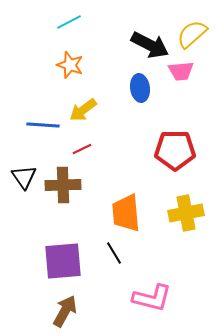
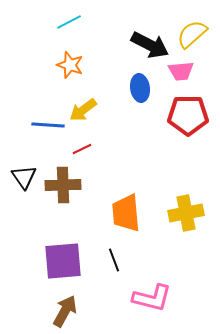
blue line: moved 5 px right
red pentagon: moved 13 px right, 35 px up
black line: moved 7 px down; rotated 10 degrees clockwise
